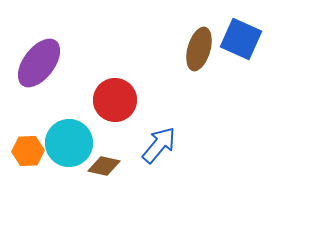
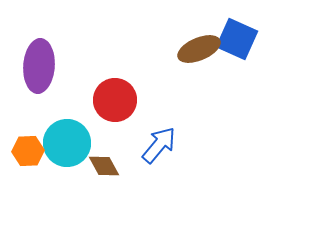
blue square: moved 4 px left
brown ellipse: rotated 51 degrees clockwise
purple ellipse: moved 3 px down; rotated 33 degrees counterclockwise
cyan circle: moved 2 px left
brown diamond: rotated 48 degrees clockwise
